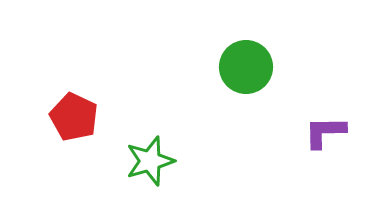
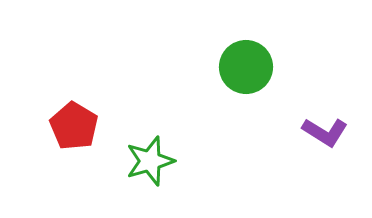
red pentagon: moved 9 px down; rotated 6 degrees clockwise
purple L-shape: rotated 147 degrees counterclockwise
